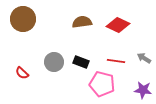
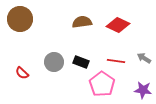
brown circle: moved 3 px left
pink pentagon: rotated 20 degrees clockwise
